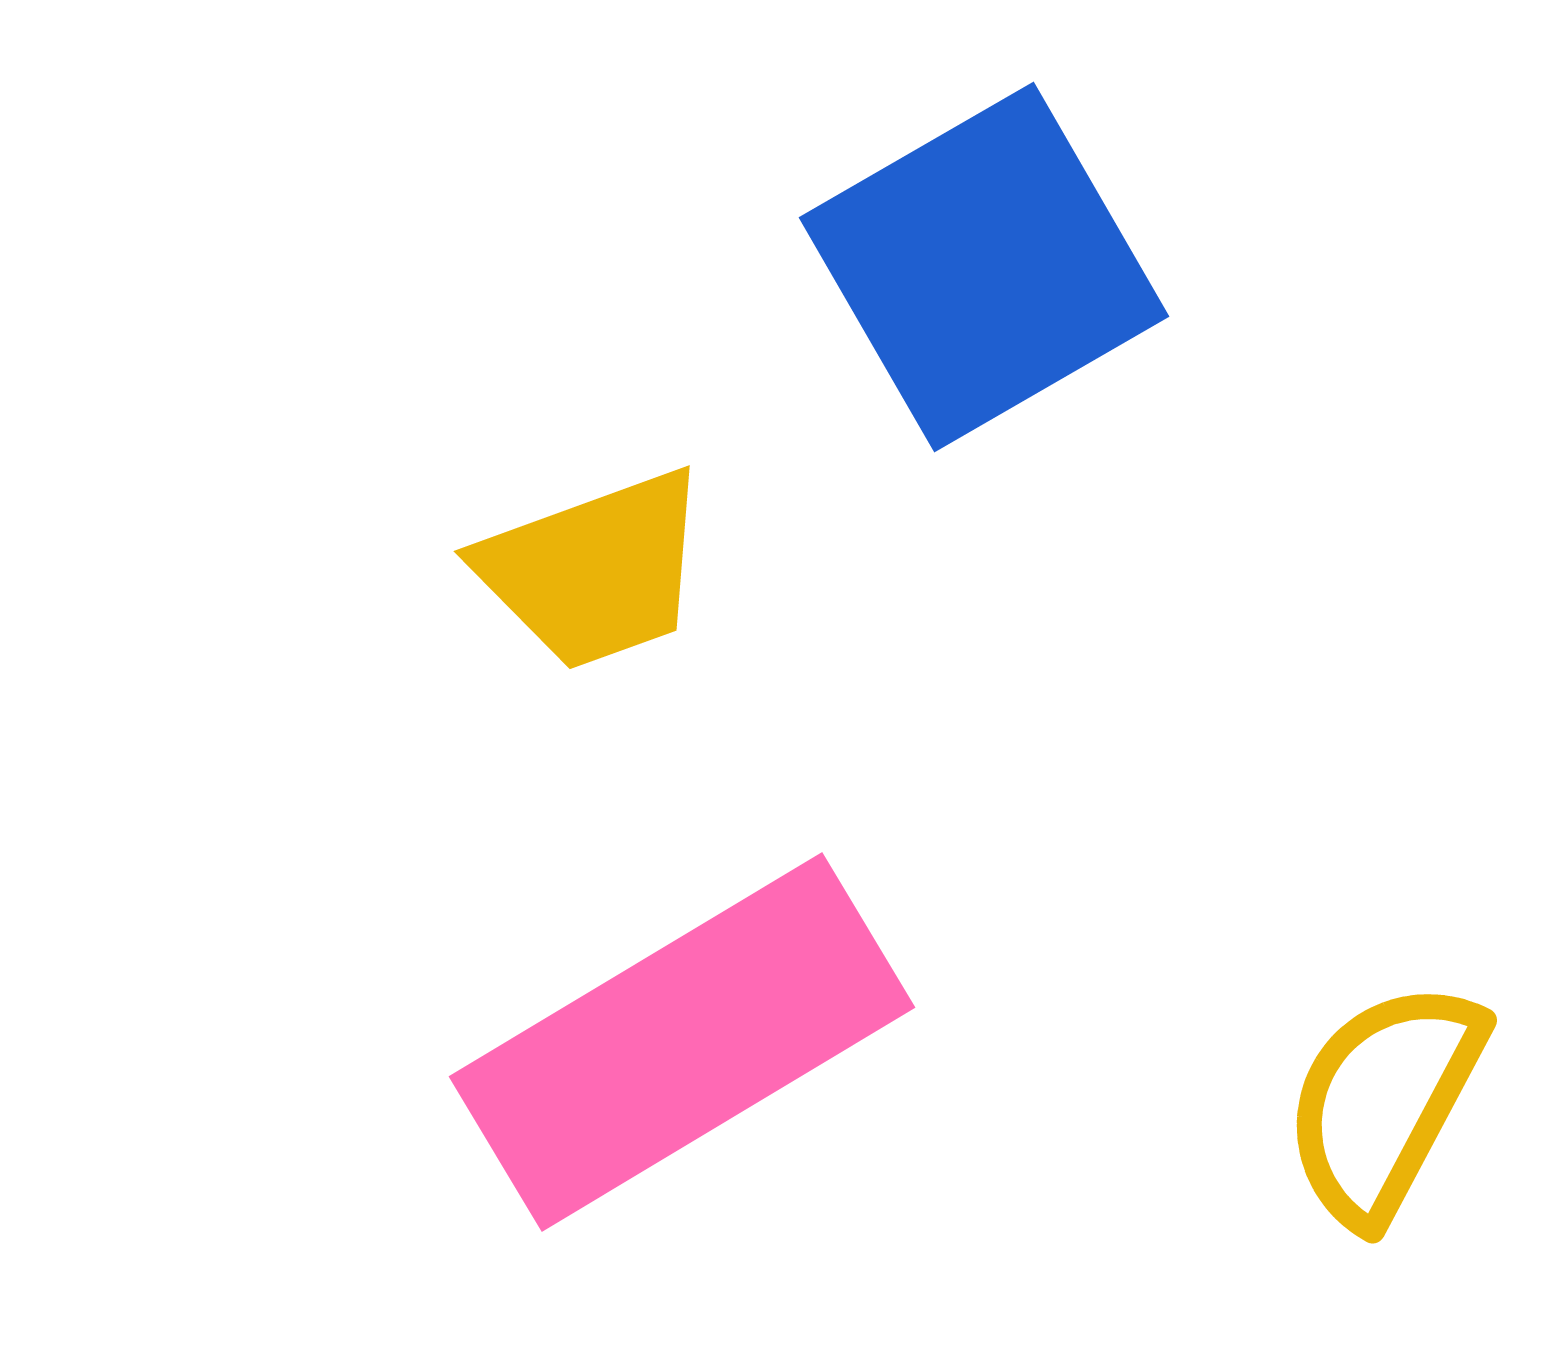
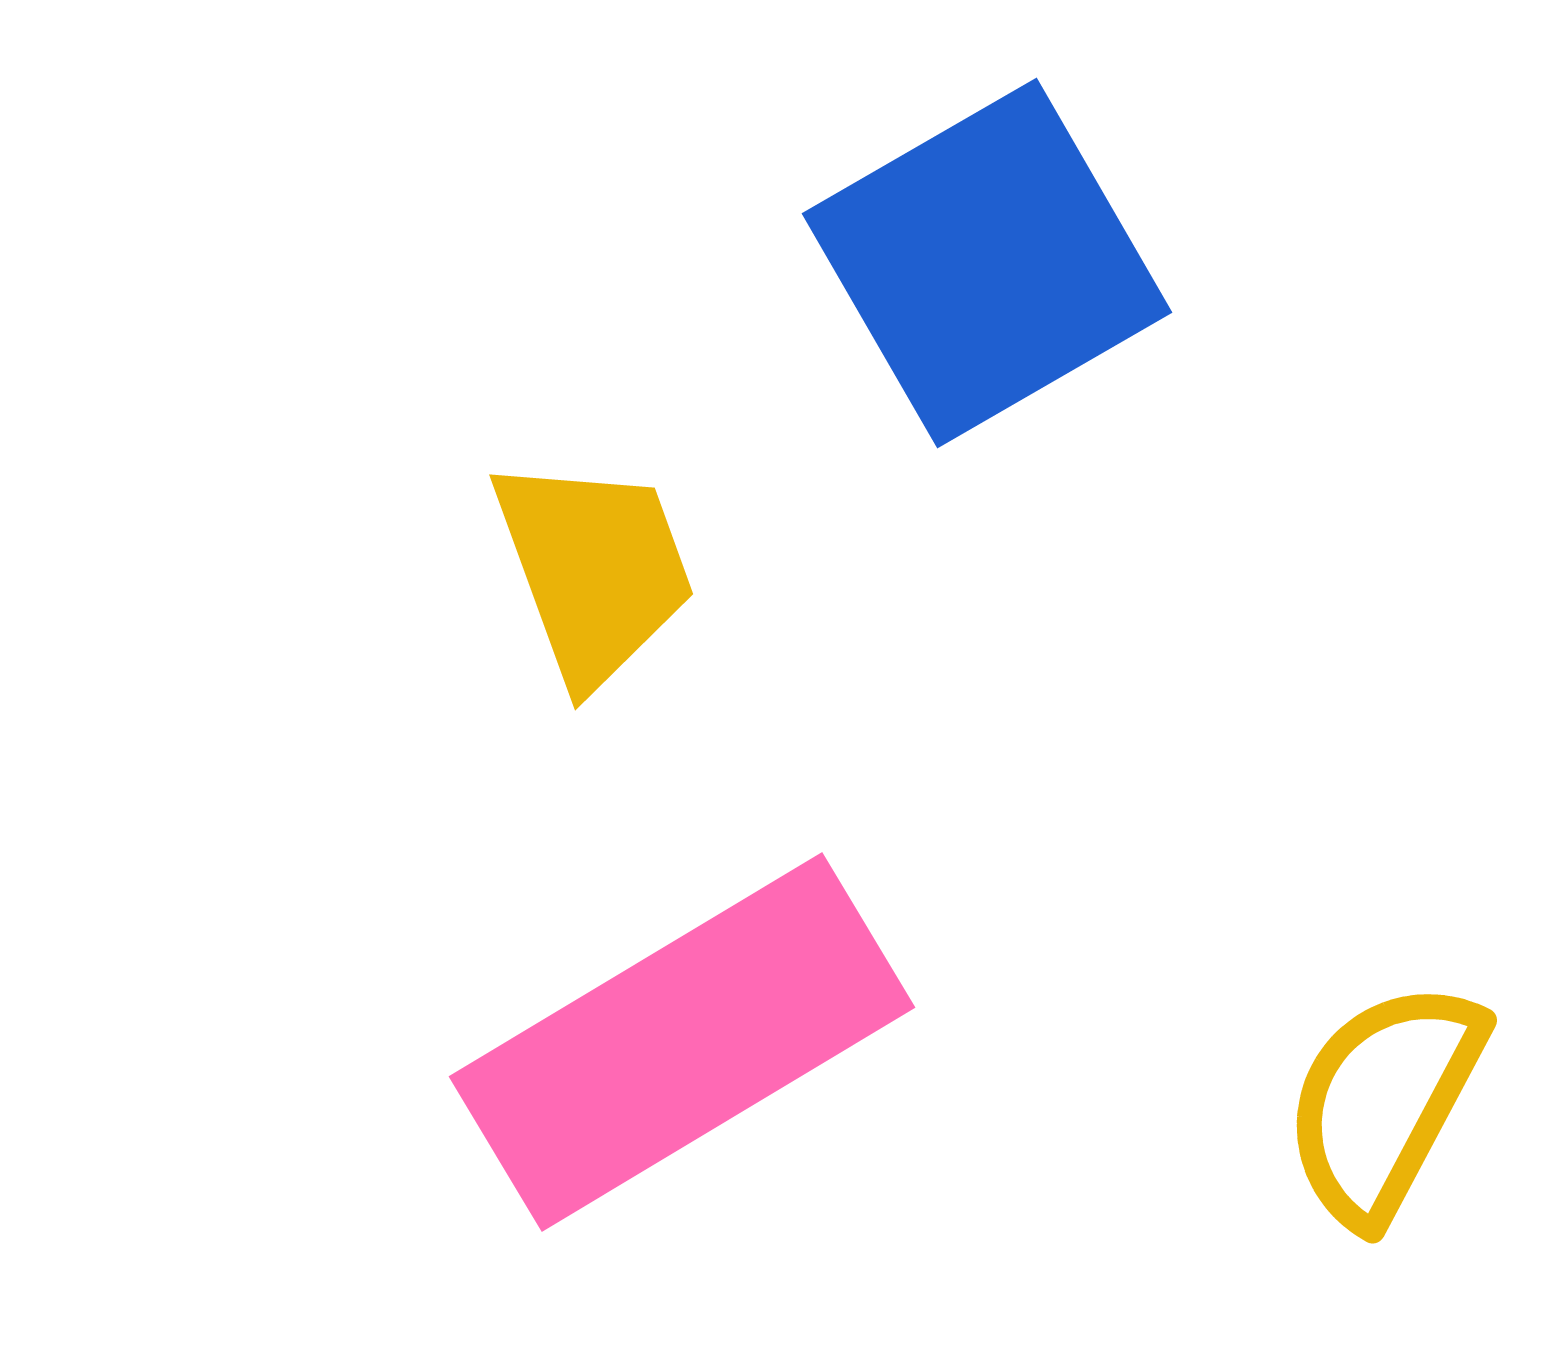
blue square: moved 3 px right, 4 px up
yellow trapezoid: rotated 90 degrees counterclockwise
